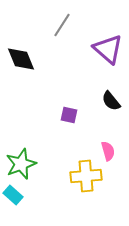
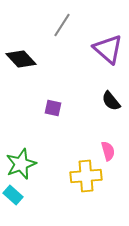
black diamond: rotated 20 degrees counterclockwise
purple square: moved 16 px left, 7 px up
